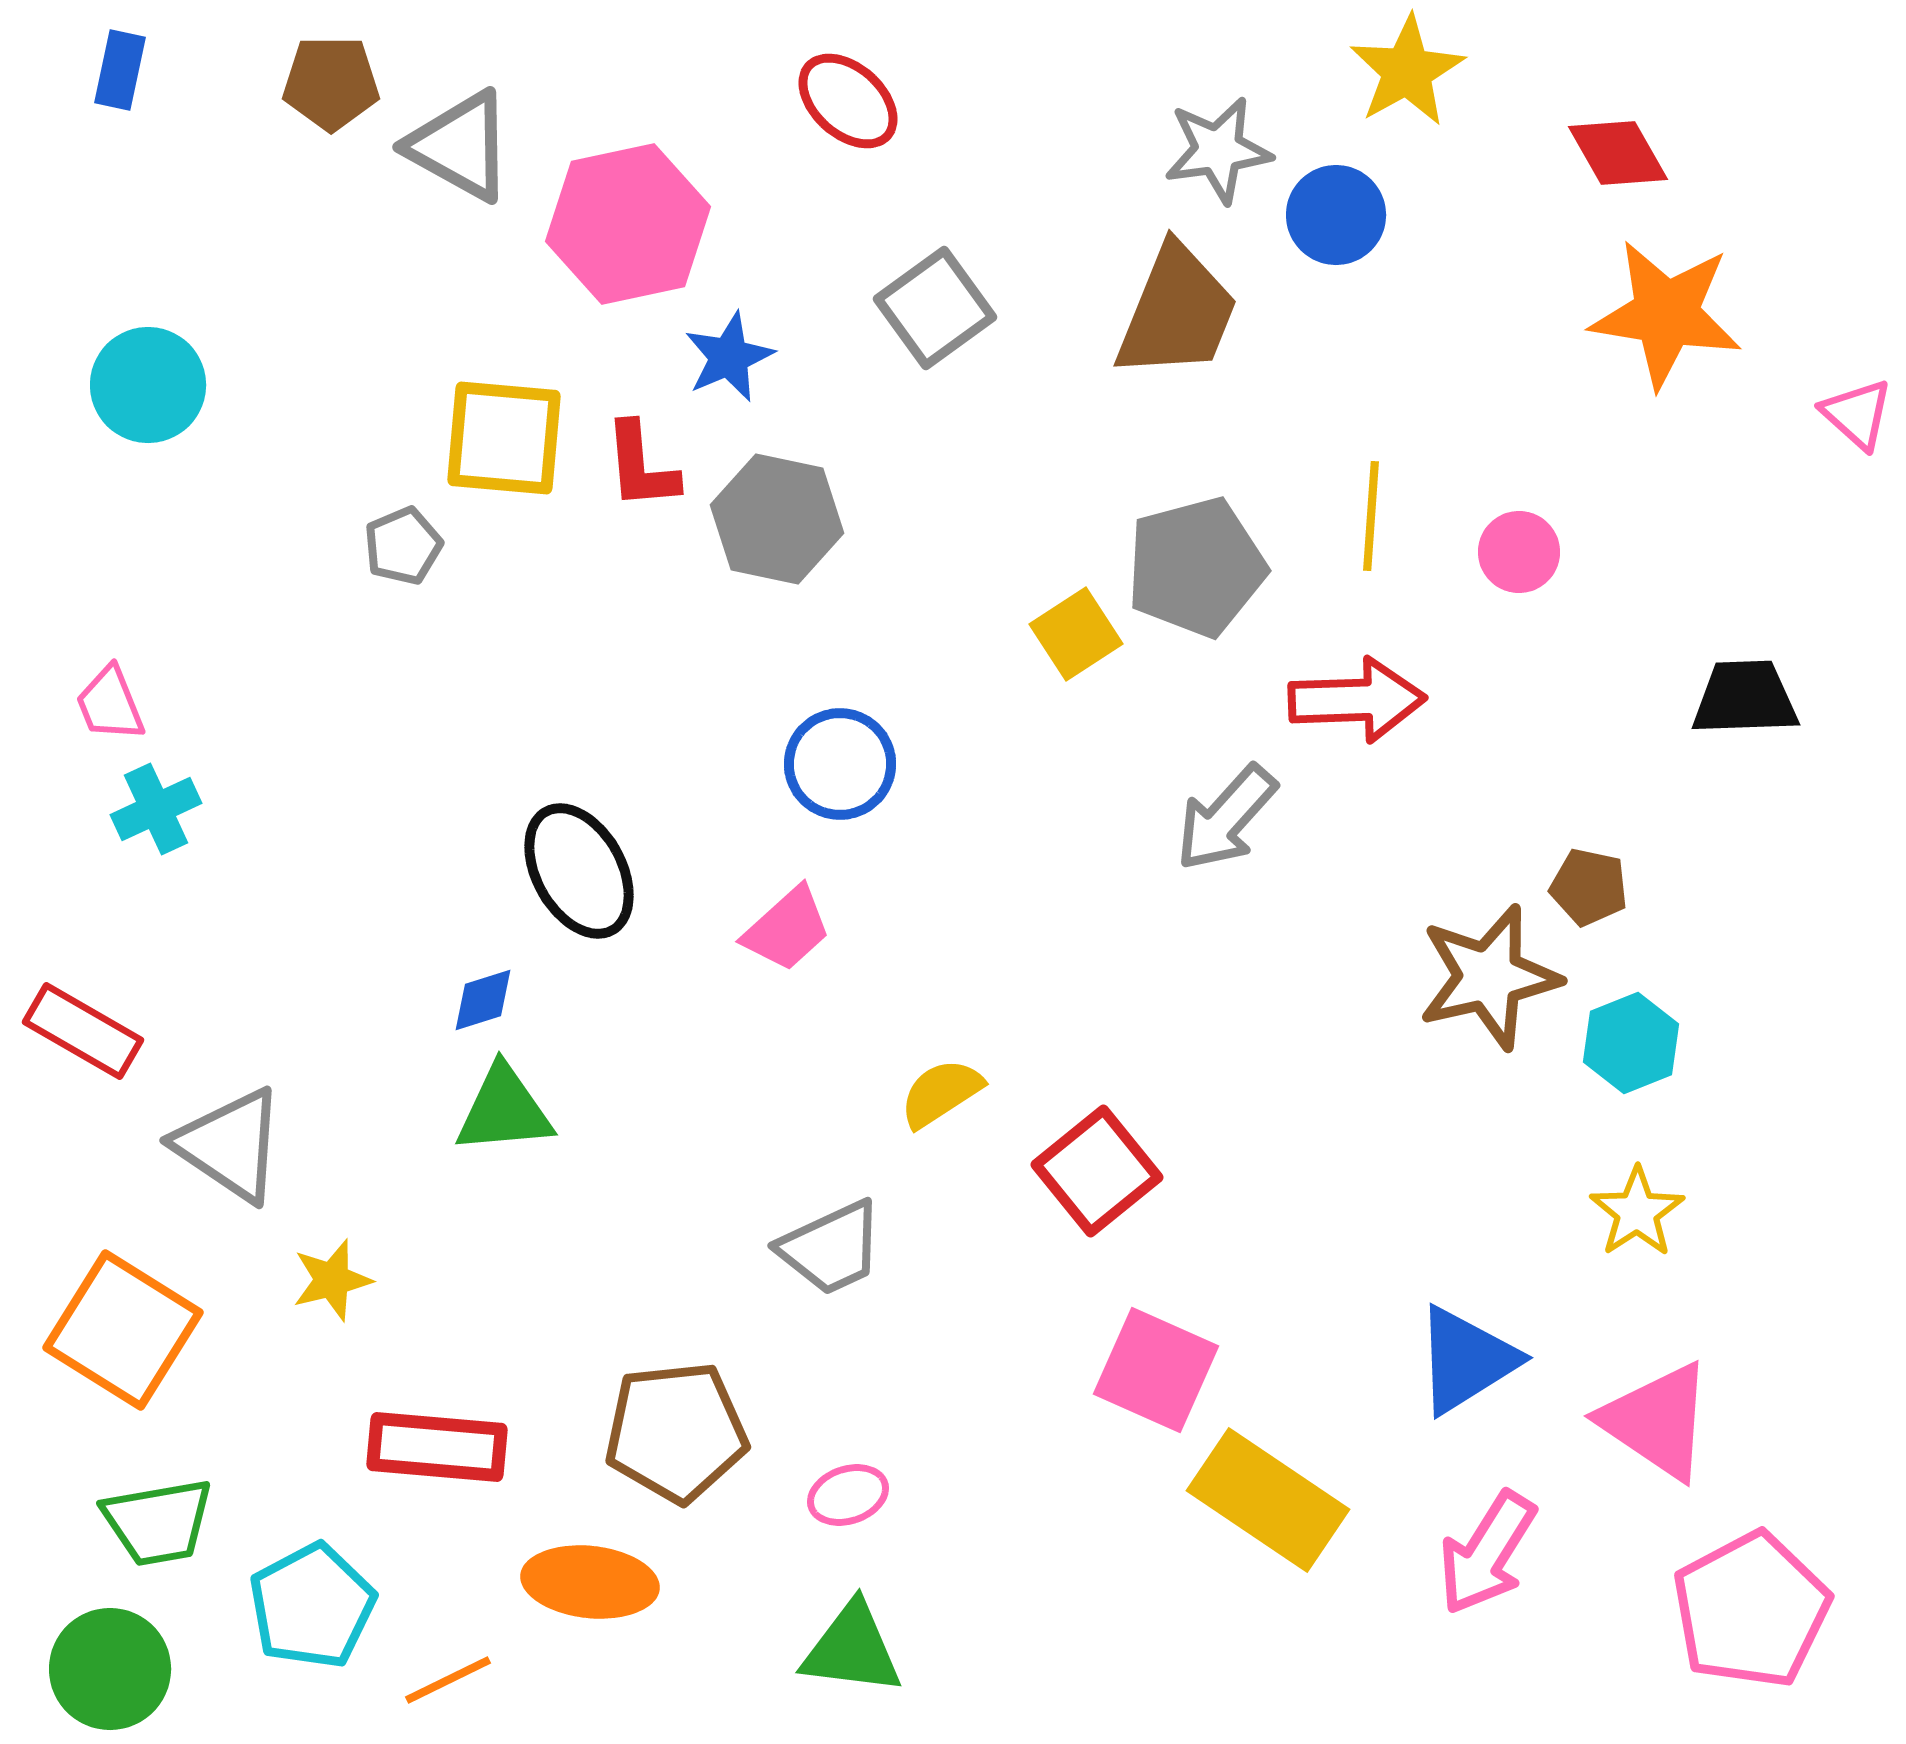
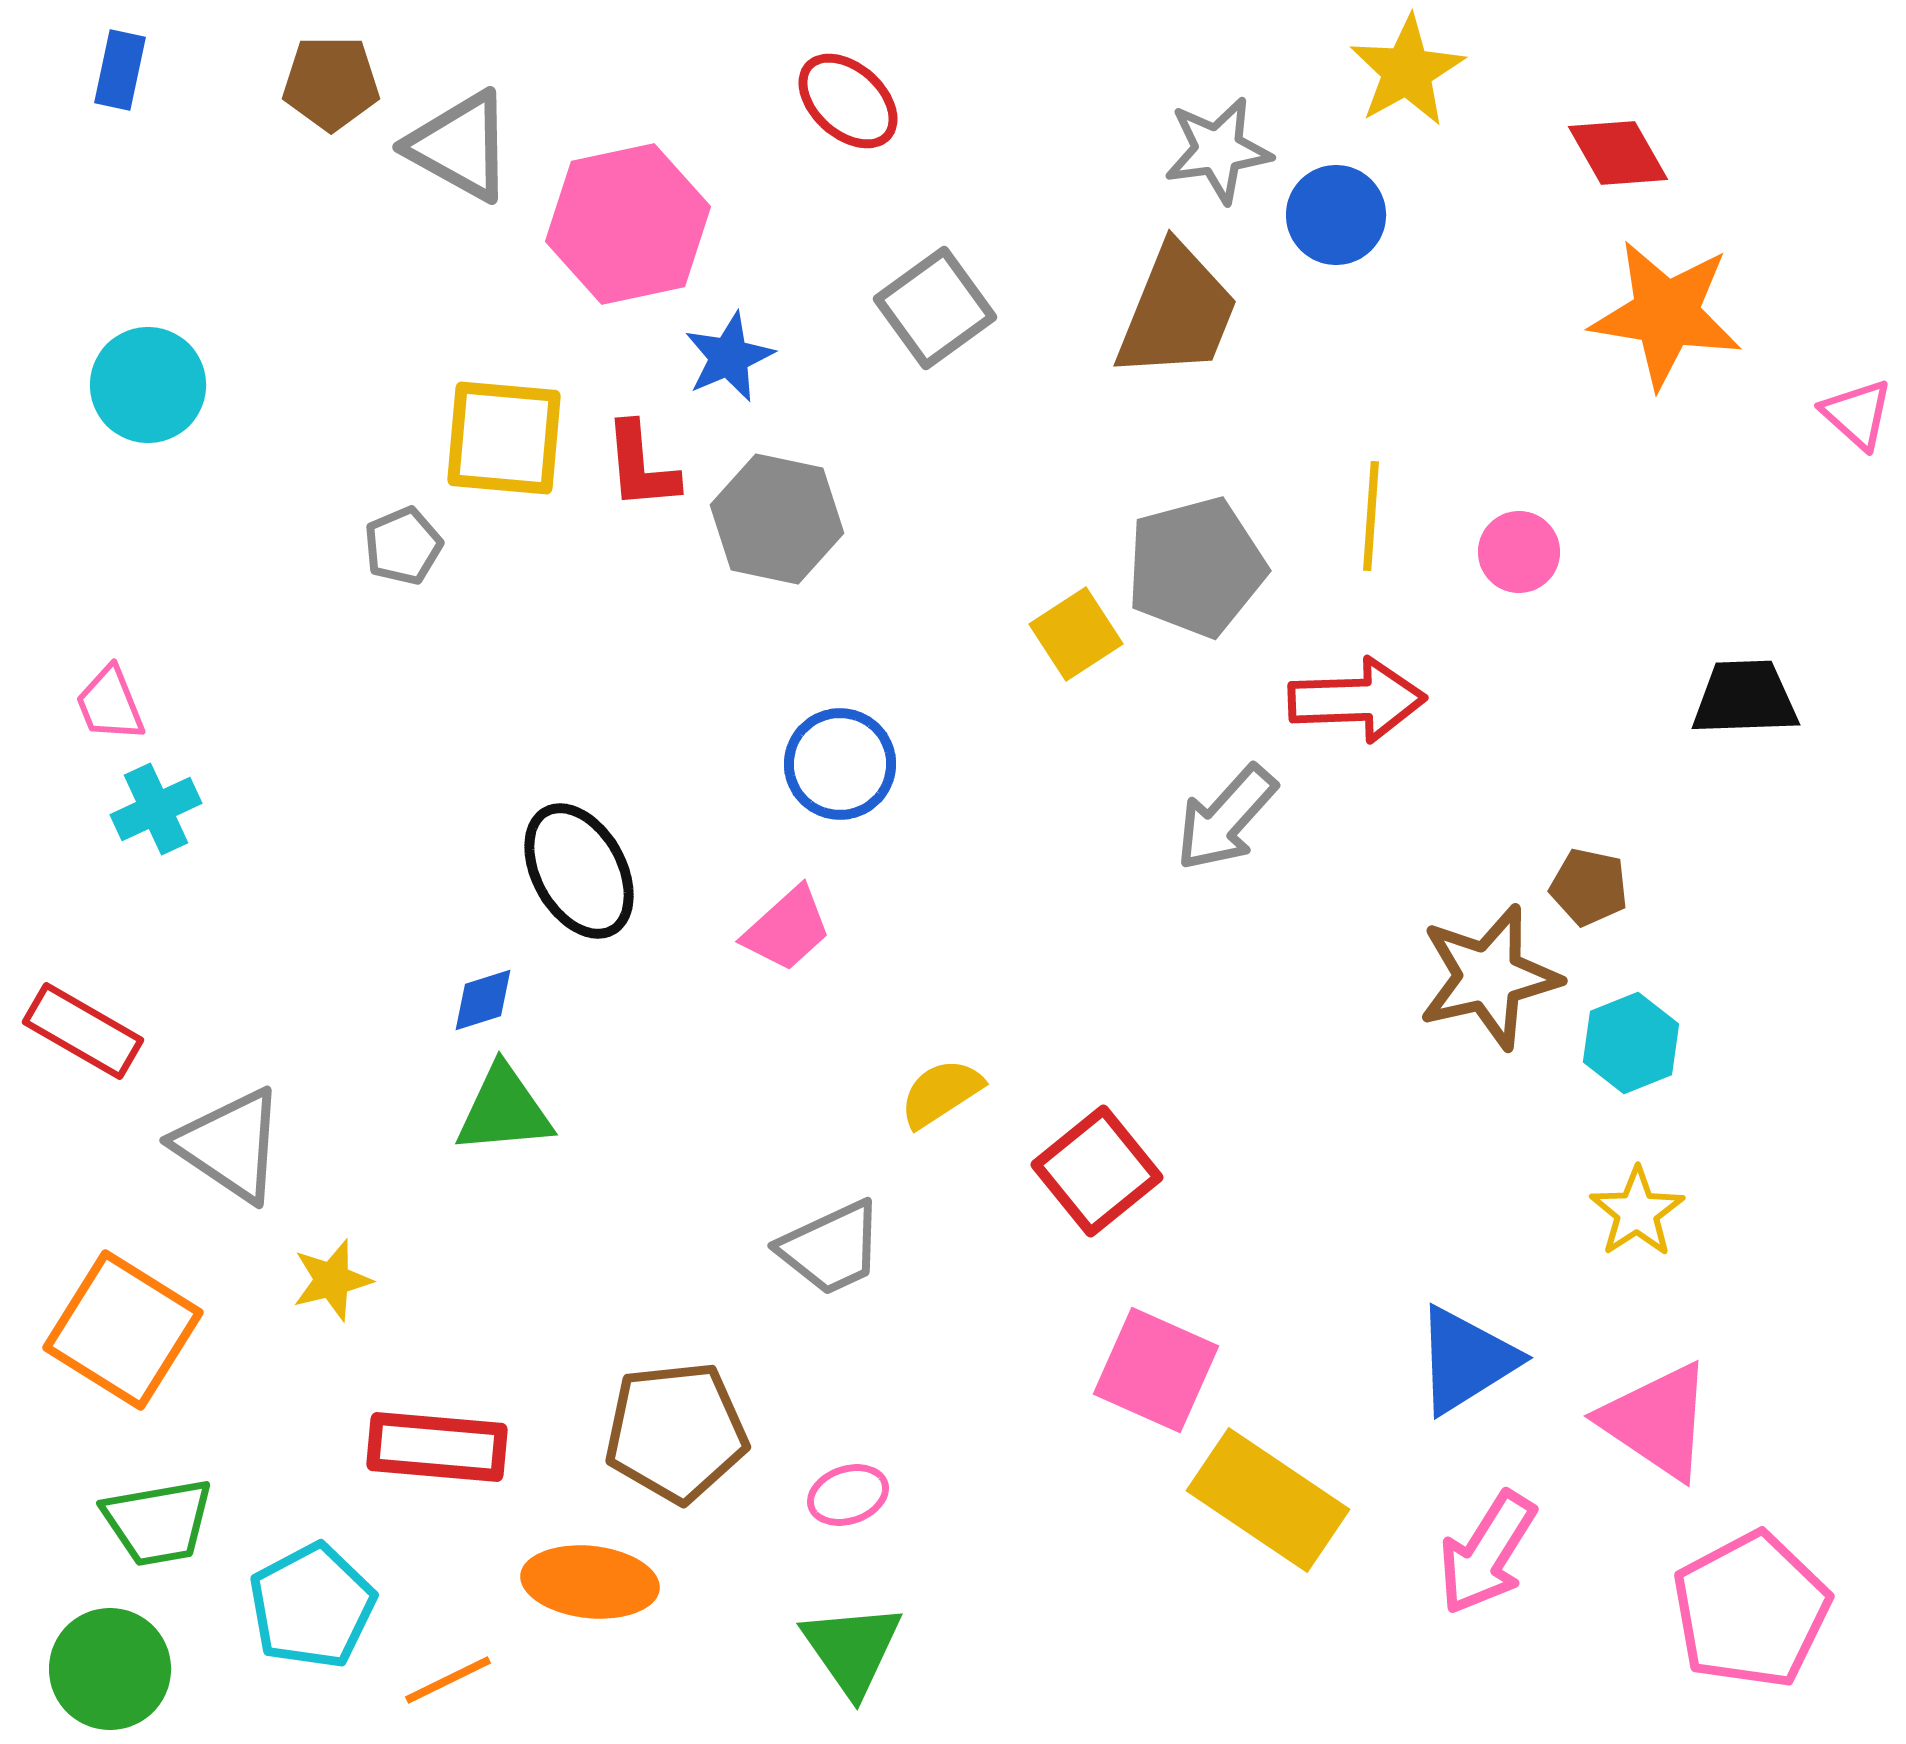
green triangle at (852, 1649): rotated 48 degrees clockwise
